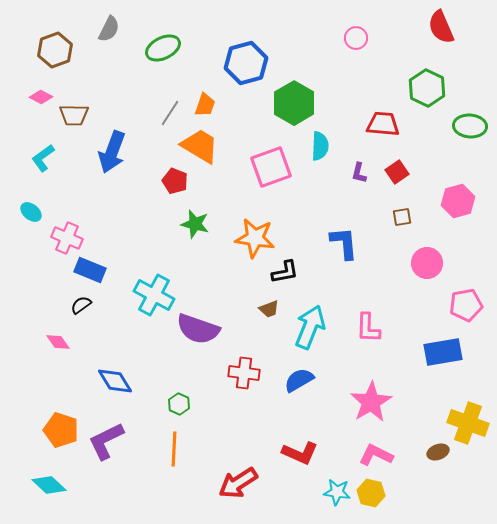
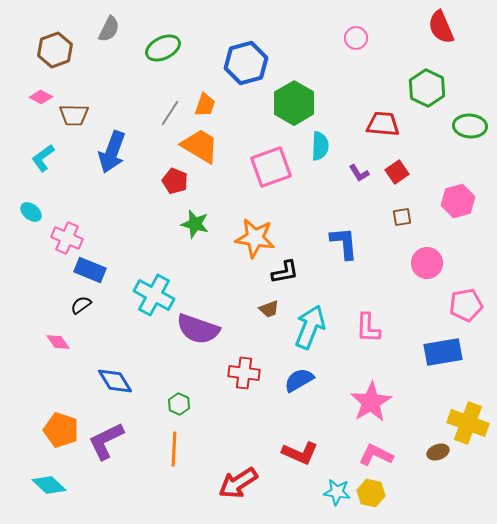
purple L-shape at (359, 173): rotated 45 degrees counterclockwise
